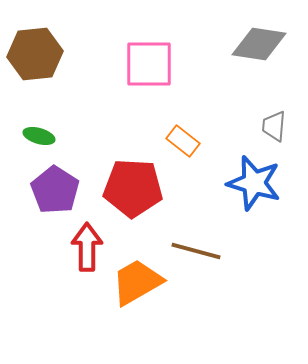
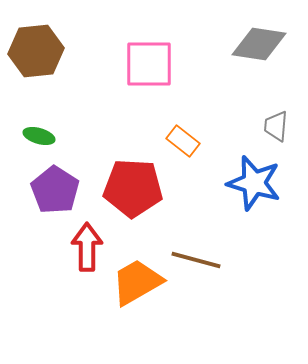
brown hexagon: moved 1 px right, 3 px up
gray trapezoid: moved 2 px right
brown line: moved 9 px down
